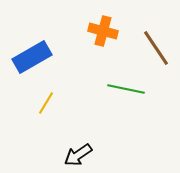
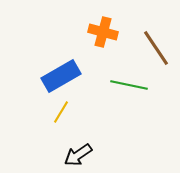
orange cross: moved 1 px down
blue rectangle: moved 29 px right, 19 px down
green line: moved 3 px right, 4 px up
yellow line: moved 15 px right, 9 px down
